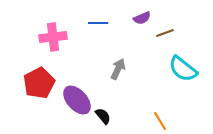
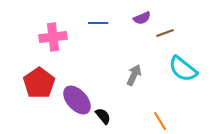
gray arrow: moved 16 px right, 6 px down
red pentagon: rotated 8 degrees counterclockwise
